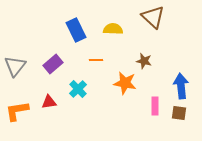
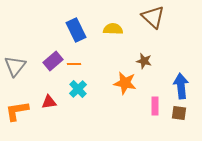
orange line: moved 22 px left, 4 px down
purple rectangle: moved 3 px up
